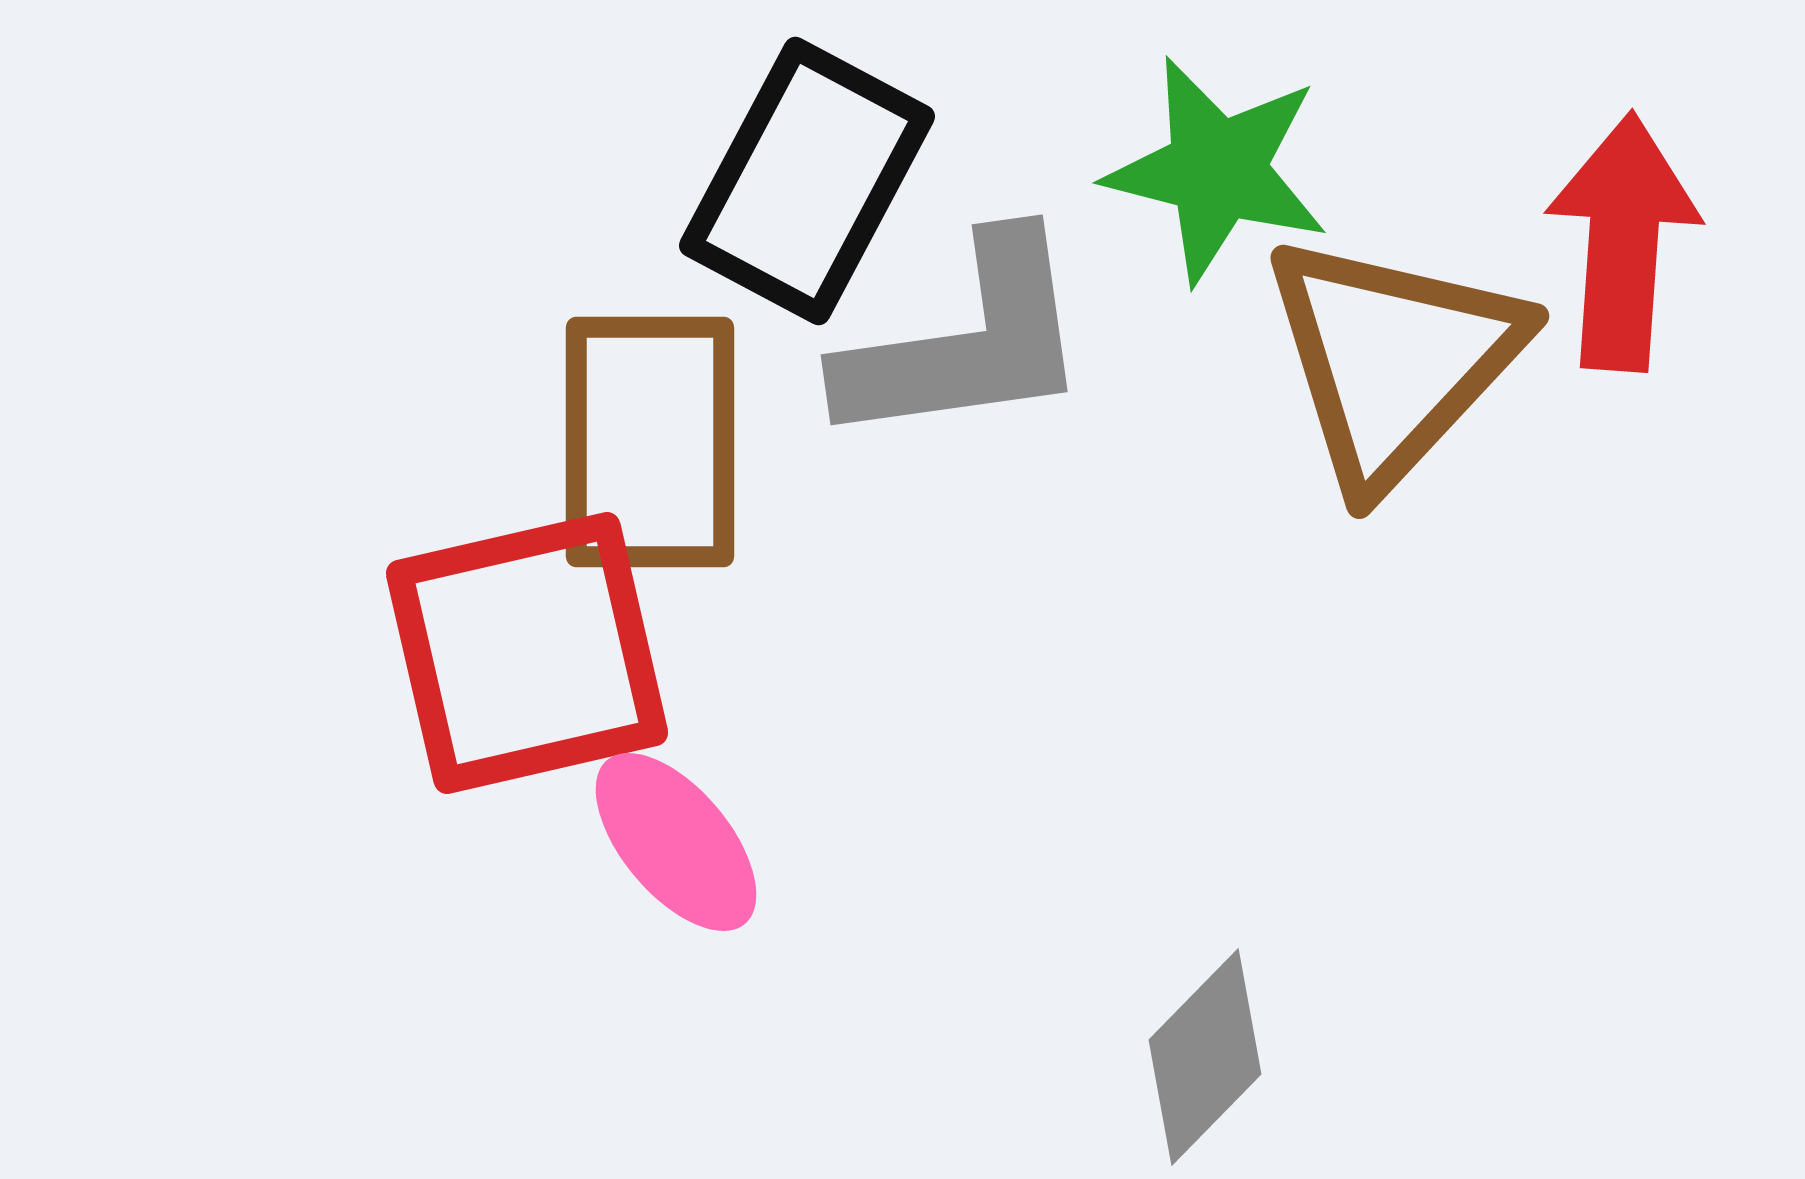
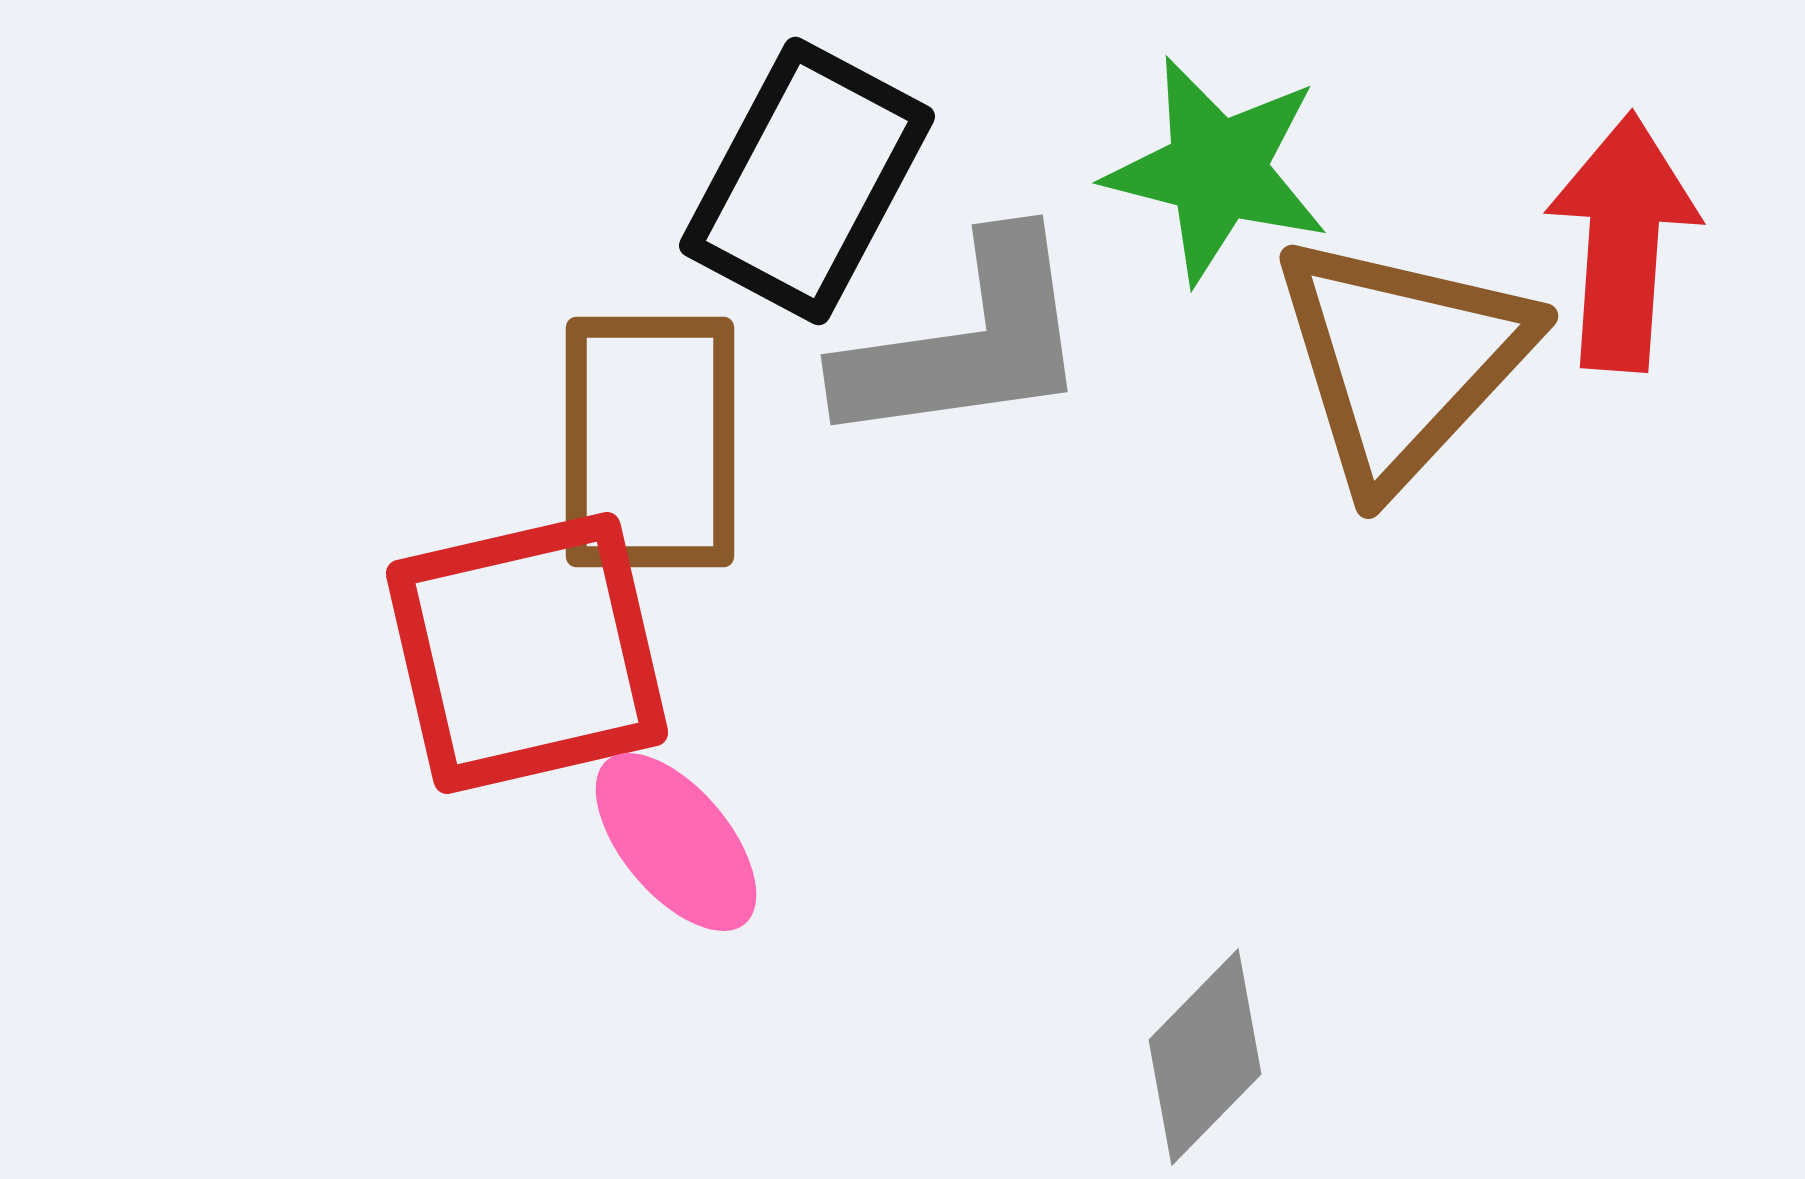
brown triangle: moved 9 px right
